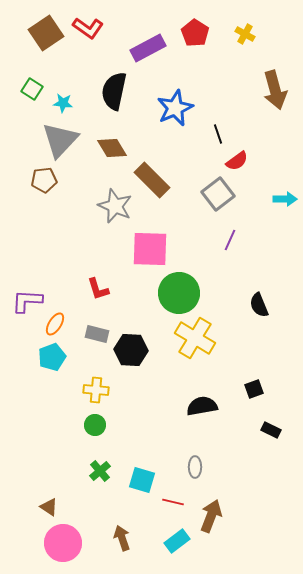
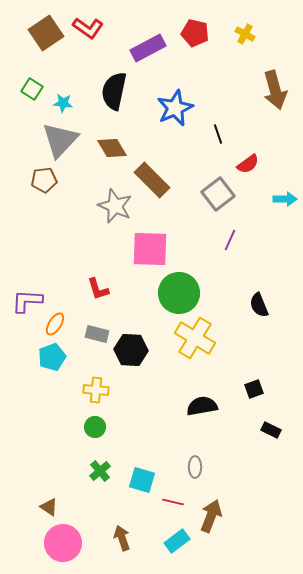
red pentagon at (195, 33): rotated 20 degrees counterclockwise
red semicircle at (237, 161): moved 11 px right, 3 px down
green circle at (95, 425): moved 2 px down
